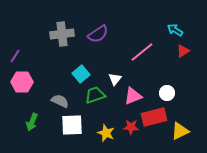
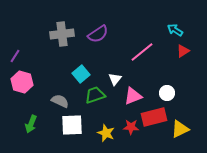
pink hexagon: rotated 15 degrees clockwise
green arrow: moved 1 px left, 2 px down
yellow triangle: moved 2 px up
